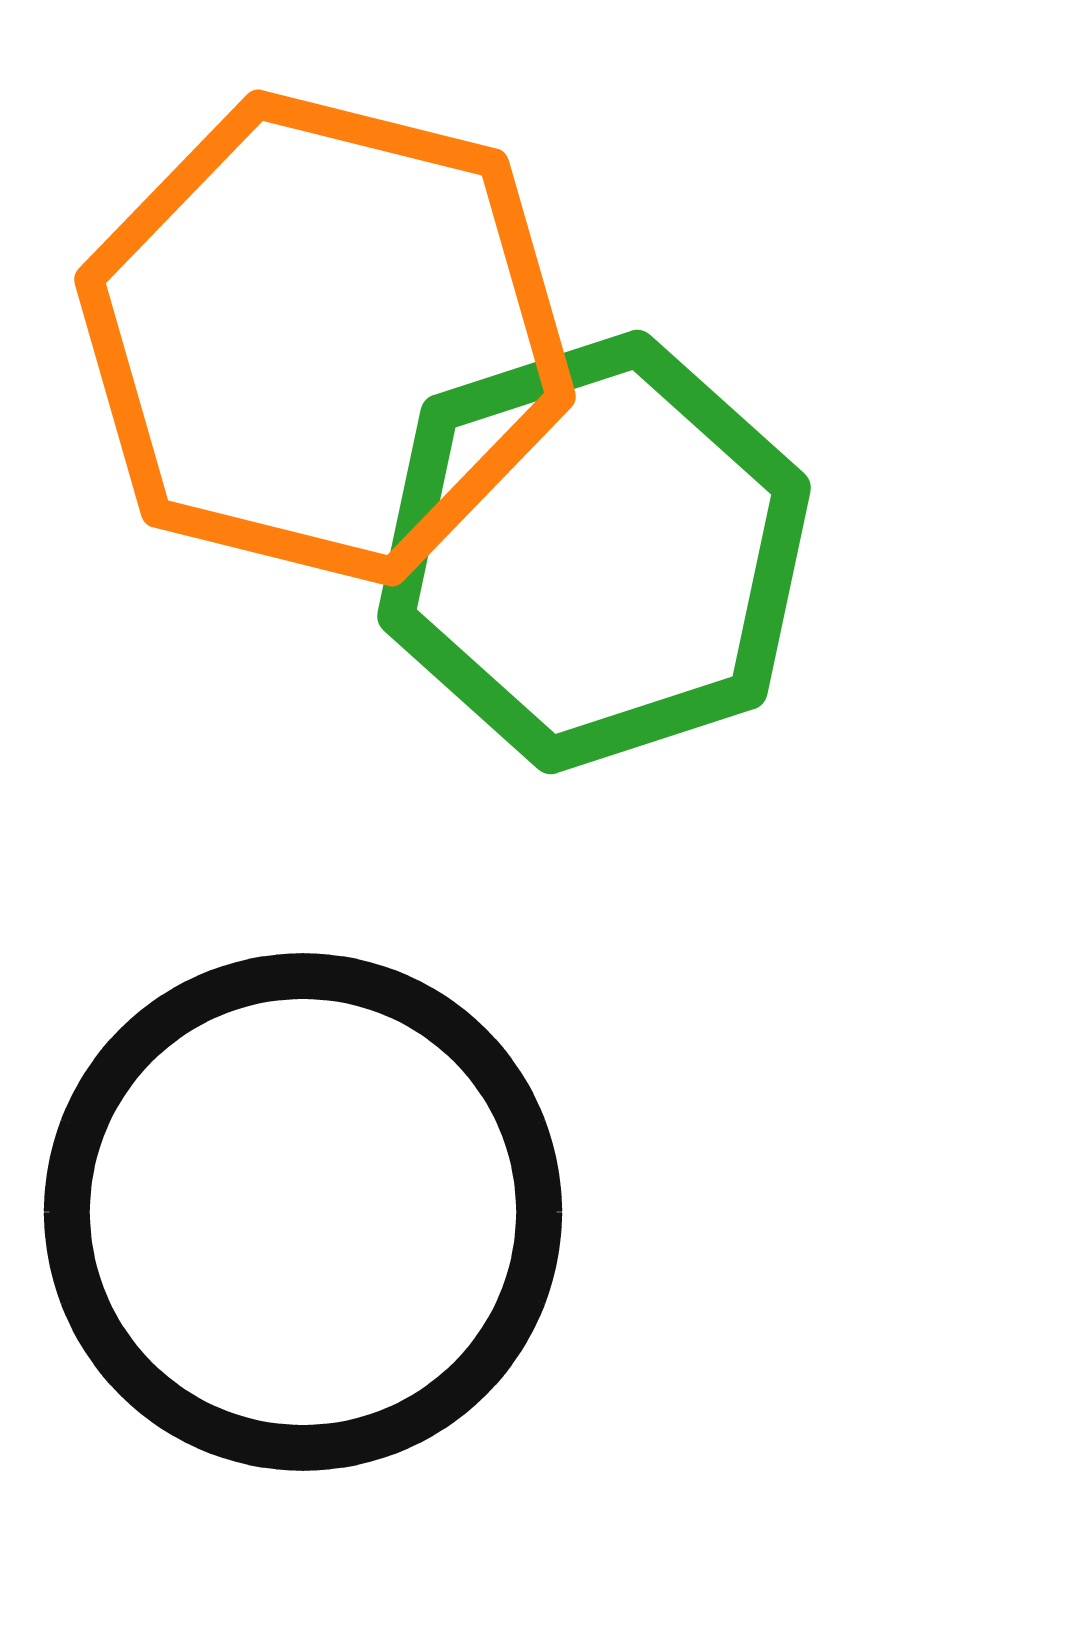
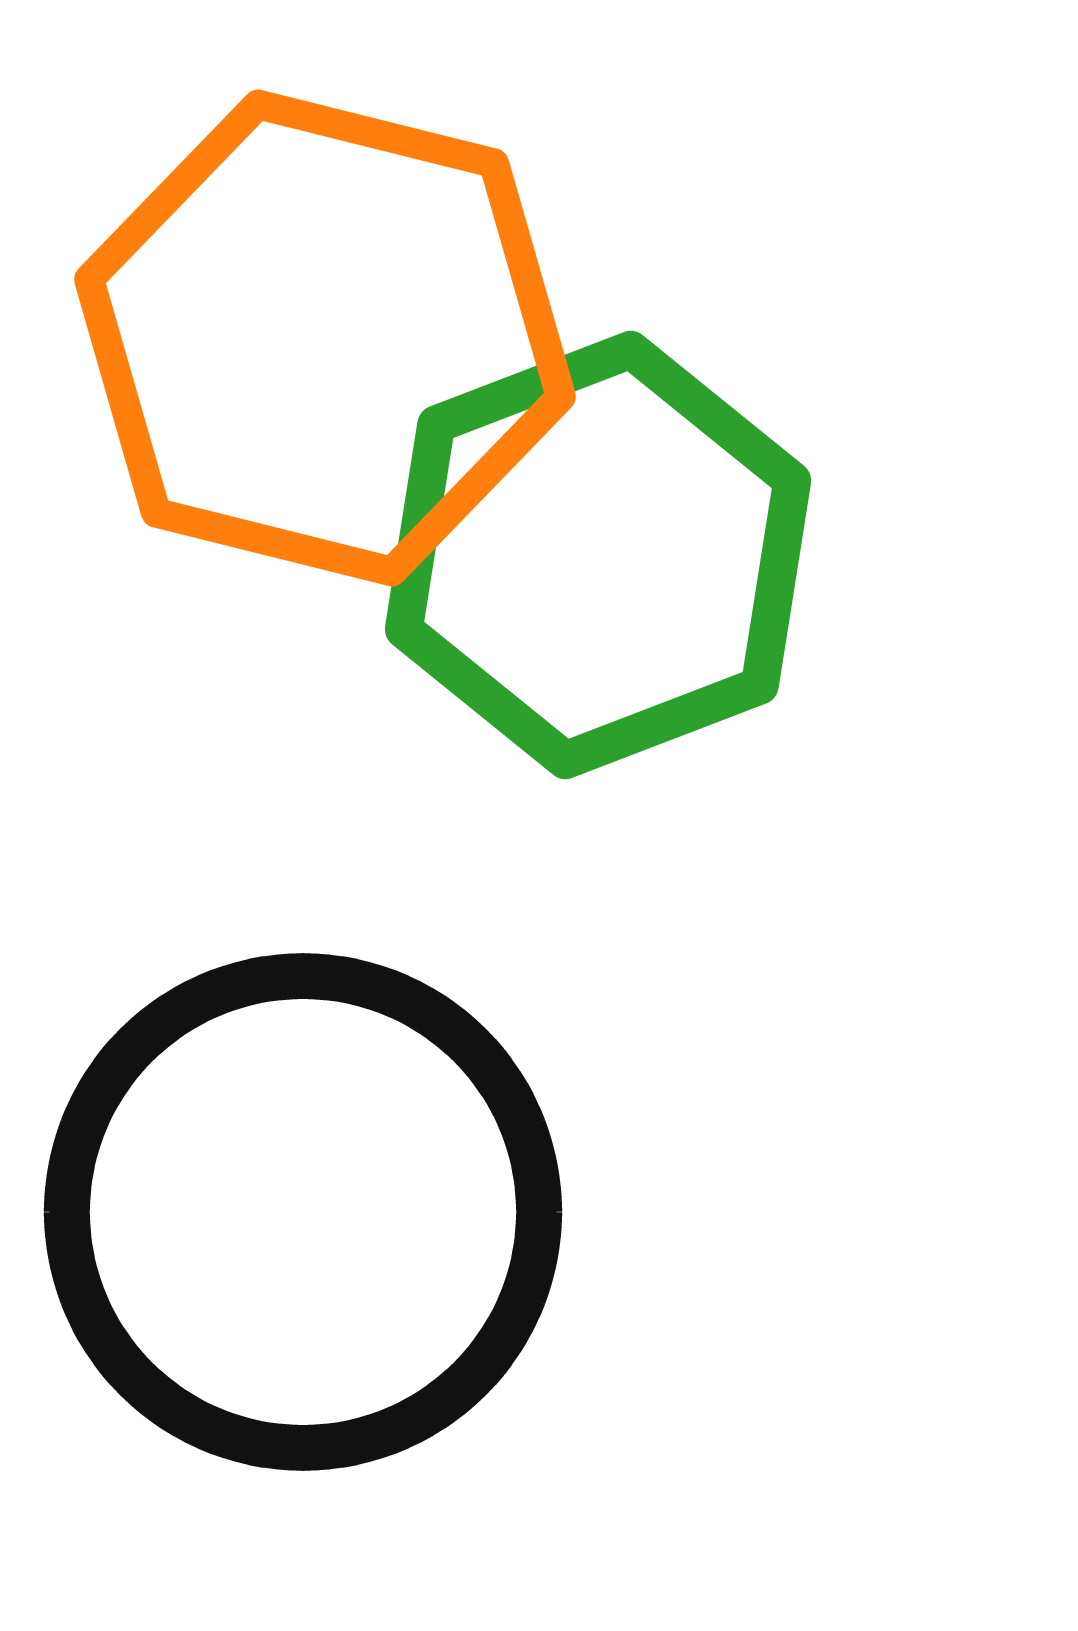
green hexagon: moved 4 px right, 3 px down; rotated 3 degrees counterclockwise
